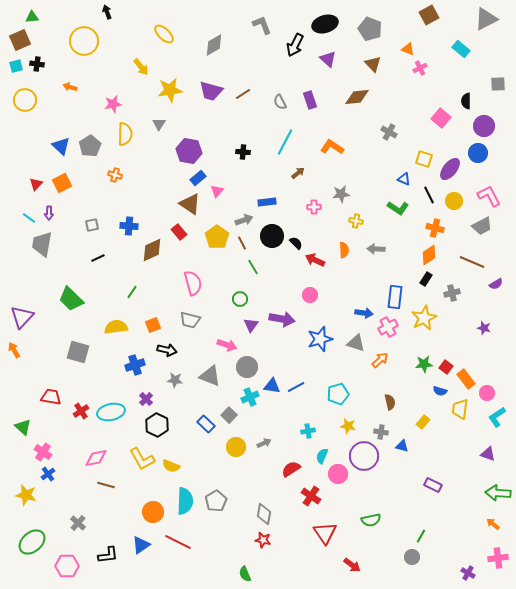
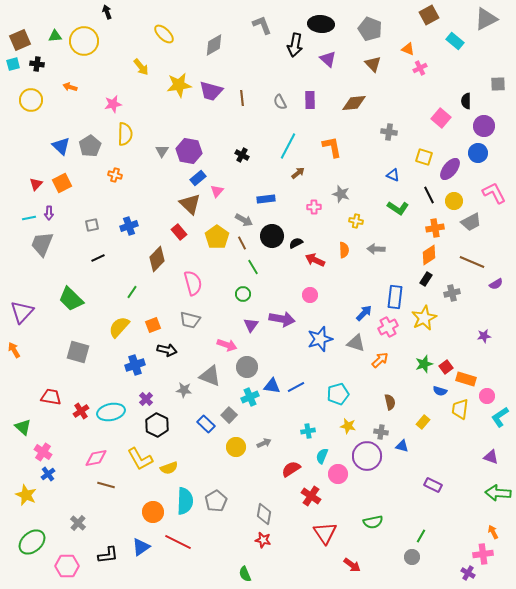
green triangle at (32, 17): moved 23 px right, 19 px down
black ellipse at (325, 24): moved 4 px left; rotated 20 degrees clockwise
black arrow at (295, 45): rotated 15 degrees counterclockwise
cyan rectangle at (461, 49): moved 6 px left, 8 px up
cyan square at (16, 66): moved 3 px left, 2 px up
yellow star at (170, 90): moved 9 px right, 5 px up
brown line at (243, 94): moved 1 px left, 4 px down; rotated 63 degrees counterclockwise
brown diamond at (357, 97): moved 3 px left, 6 px down
yellow circle at (25, 100): moved 6 px right
purple rectangle at (310, 100): rotated 18 degrees clockwise
gray triangle at (159, 124): moved 3 px right, 27 px down
gray cross at (389, 132): rotated 21 degrees counterclockwise
cyan line at (285, 142): moved 3 px right, 4 px down
orange L-shape at (332, 147): rotated 45 degrees clockwise
black cross at (243, 152): moved 1 px left, 3 px down; rotated 24 degrees clockwise
yellow square at (424, 159): moved 2 px up
blue triangle at (404, 179): moved 11 px left, 4 px up
gray star at (341, 194): rotated 24 degrees clockwise
pink L-shape at (489, 196): moved 5 px right, 3 px up
blue rectangle at (267, 202): moved 1 px left, 3 px up
brown triangle at (190, 204): rotated 10 degrees clockwise
cyan line at (29, 218): rotated 48 degrees counterclockwise
gray arrow at (244, 220): rotated 48 degrees clockwise
blue cross at (129, 226): rotated 24 degrees counterclockwise
gray trapezoid at (482, 226): moved 11 px left, 4 px up
orange cross at (435, 228): rotated 24 degrees counterclockwise
black semicircle at (296, 243): rotated 72 degrees counterclockwise
gray trapezoid at (42, 244): rotated 12 degrees clockwise
brown diamond at (152, 250): moved 5 px right, 9 px down; rotated 20 degrees counterclockwise
green circle at (240, 299): moved 3 px right, 5 px up
blue arrow at (364, 313): rotated 54 degrees counterclockwise
purple triangle at (22, 317): moved 5 px up
yellow semicircle at (116, 327): moved 3 px right; rotated 40 degrees counterclockwise
purple star at (484, 328): moved 8 px down; rotated 24 degrees counterclockwise
green star at (424, 364): rotated 12 degrees counterclockwise
red square at (446, 367): rotated 16 degrees clockwise
orange rectangle at (466, 379): rotated 36 degrees counterclockwise
gray star at (175, 380): moved 9 px right, 10 px down
pink circle at (487, 393): moved 3 px down
cyan L-shape at (497, 417): moved 3 px right
purple triangle at (488, 454): moved 3 px right, 3 px down
purple circle at (364, 456): moved 3 px right
yellow L-shape at (142, 459): moved 2 px left
yellow semicircle at (171, 466): moved 2 px left, 2 px down; rotated 42 degrees counterclockwise
yellow star at (26, 495): rotated 10 degrees clockwise
green semicircle at (371, 520): moved 2 px right, 2 px down
orange arrow at (493, 524): moved 8 px down; rotated 24 degrees clockwise
blue triangle at (141, 545): moved 2 px down
pink cross at (498, 558): moved 15 px left, 4 px up
